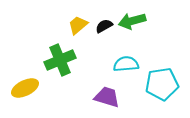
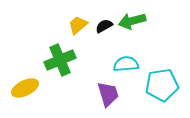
cyan pentagon: moved 1 px down
purple trapezoid: moved 1 px right, 3 px up; rotated 56 degrees clockwise
